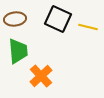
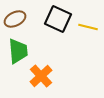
brown ellipse: rotated 20 degrees counterclockwise
